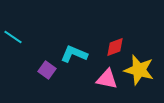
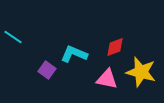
yellow star: moved 2 px right, 2 px down
